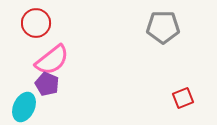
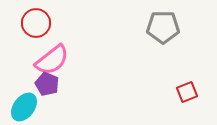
red square: moved 4 px right, 6 px up
cyan ellipse: rotated 12 degrees clockwise
